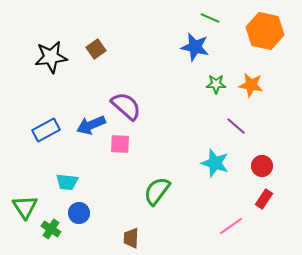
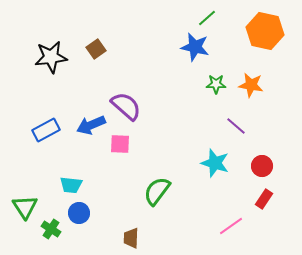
green line: moved 3 px left; rotated 66 degrees counterclockwise
cyan trapezoid: moved 4 px right, 3 px down
